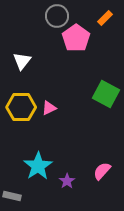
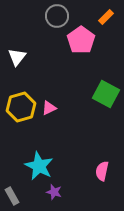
orange rectangle: moved 1 px right, 1 px up
pink pentagon: moved 5 px right, 2 px down
white triangle: moved 5 px left, 4 px up
yellow hexagon: rotated 16 degrees counterclockwise
cyan star: moved 1 px right; rotated 12 degrees counterclockwise
pink semicircle: rotated 30 degrees counterclockwise
purple star: moved 13 px left, 11 px down; rotated 21 degrees counterclockwise
gray rectangle: rotated 48 degrees clockwise
